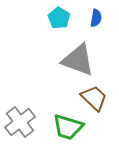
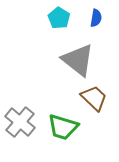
gray triangle: rotated 18 degrees clockwise
gray cross: rotated 12 degrees counterclockwise
green trapezoid: moved 5 px left
